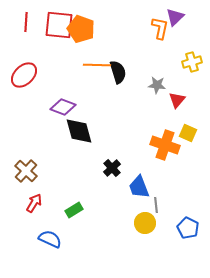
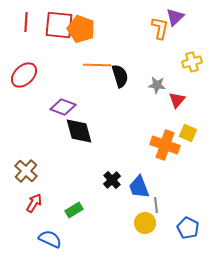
black semicircle: moved 2 px right, 4 px down
black cross: moved 12 px down
